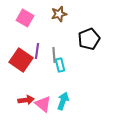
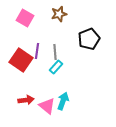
gray line: moved 1 px right, 3 px up
cyan rectangle: moved 4 px left, 2 px down; rotated 56 degrees clockwise
pink triangle: moved 4 px right, 2 px down
